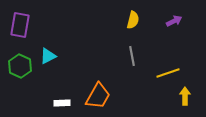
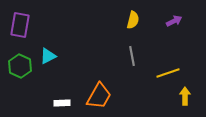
orange trapezoid: moved 1 px right
